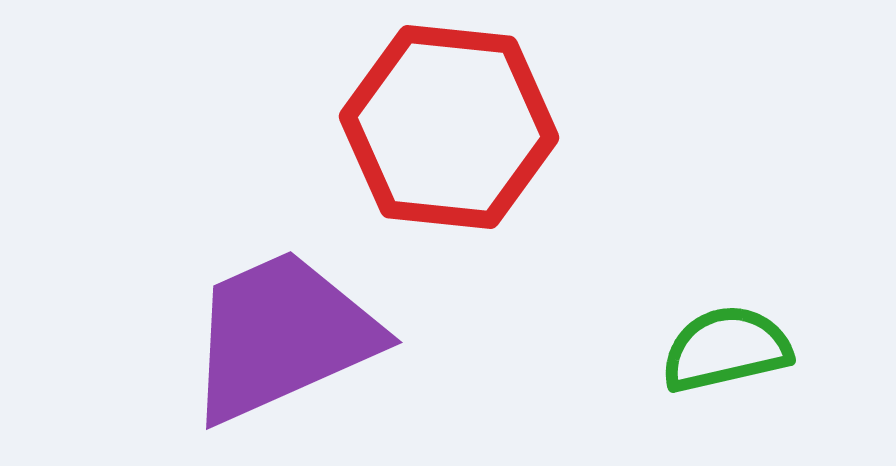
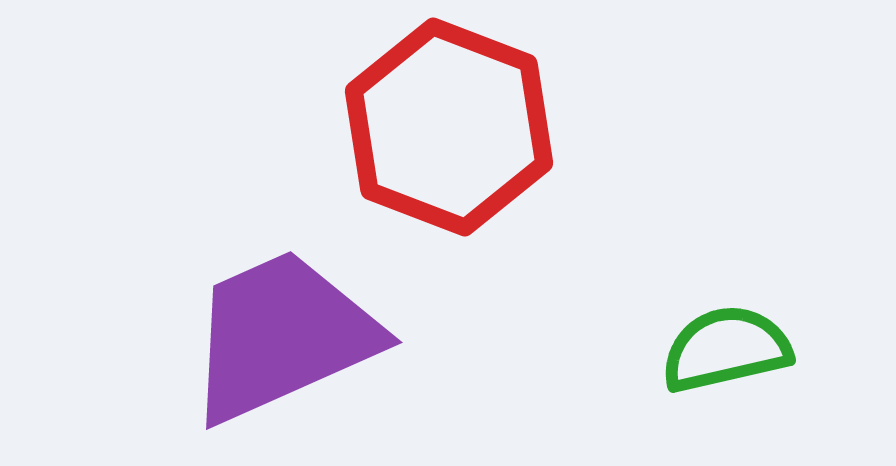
red hexagon: rotated 15 degrees clockwise
